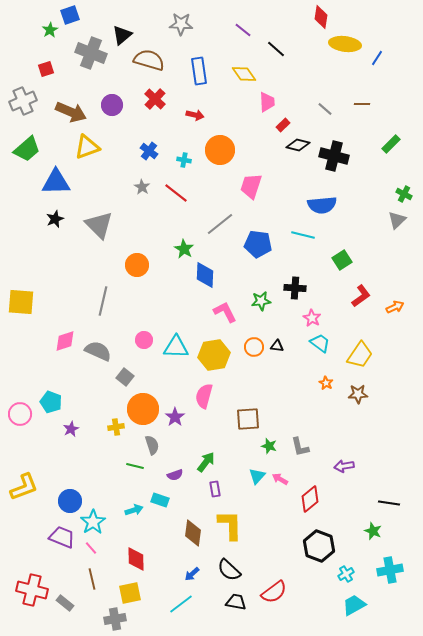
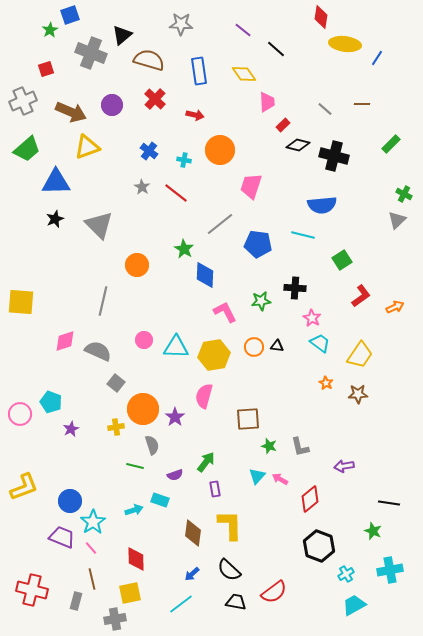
gray square at (125, 377): moved 9 px left, 6 px down
gray rectangle at (65, 603): moved 11 px right, 2 px up; rotated 66 degrees clockwise
